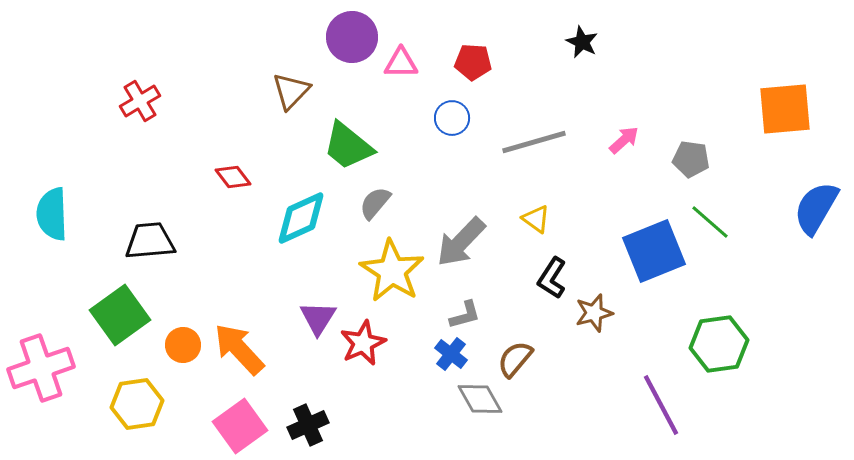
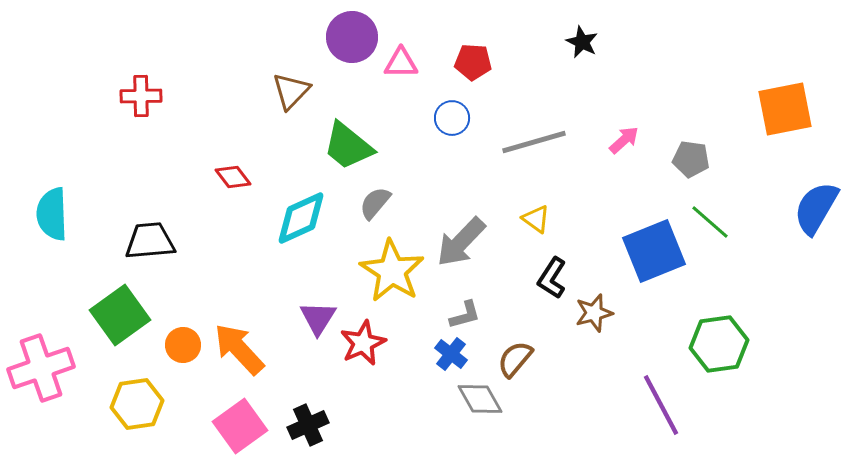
red cross: moved 1 px right, 5 px up; rotated 30 degrees clockwise
orange square: rotated 6 degrees counterclockwise
